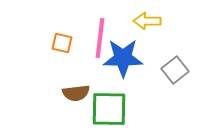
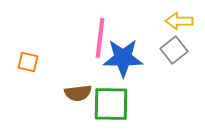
yellow arrow: moved 32 px right
orange square: moved 34 px left, 19 px down
gray square: moved 1 px left, 20 px up
brown semicircle: moved 2 px right
green square: moved 2 px right, 5 px up
